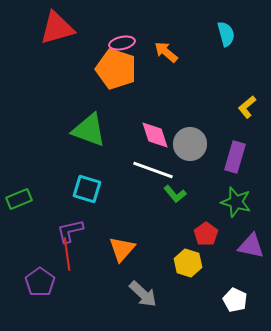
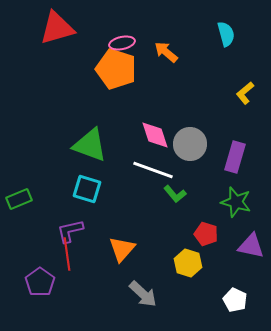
yellow L-shape: moved 2 px left, 14 px up
green triangle: moved 1 px right, 15 px down
red pentagon: rotated 20 degrees counterclockwise
